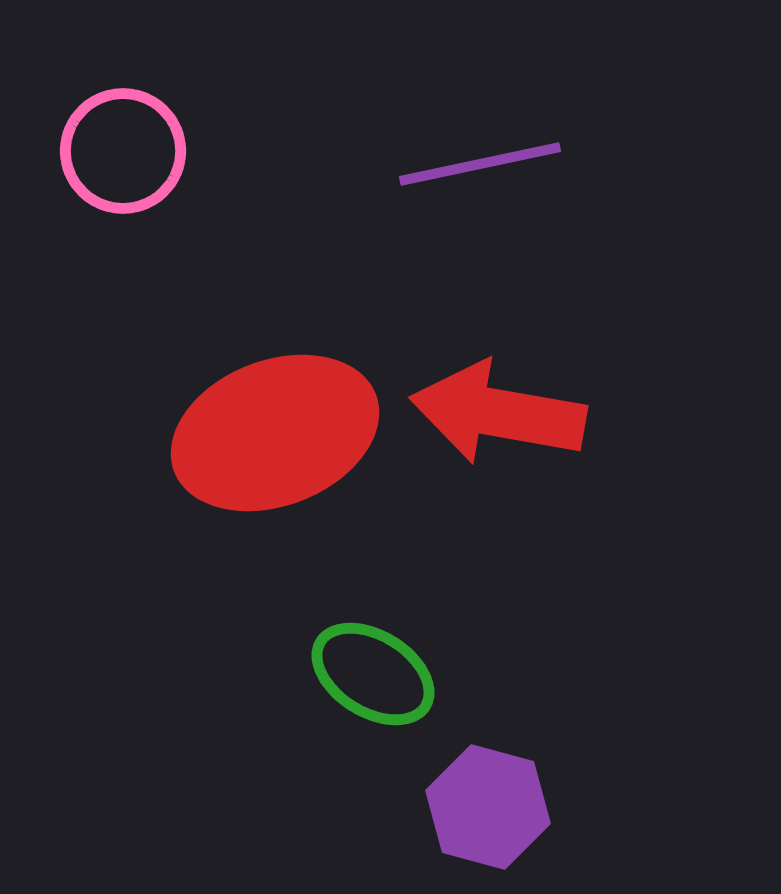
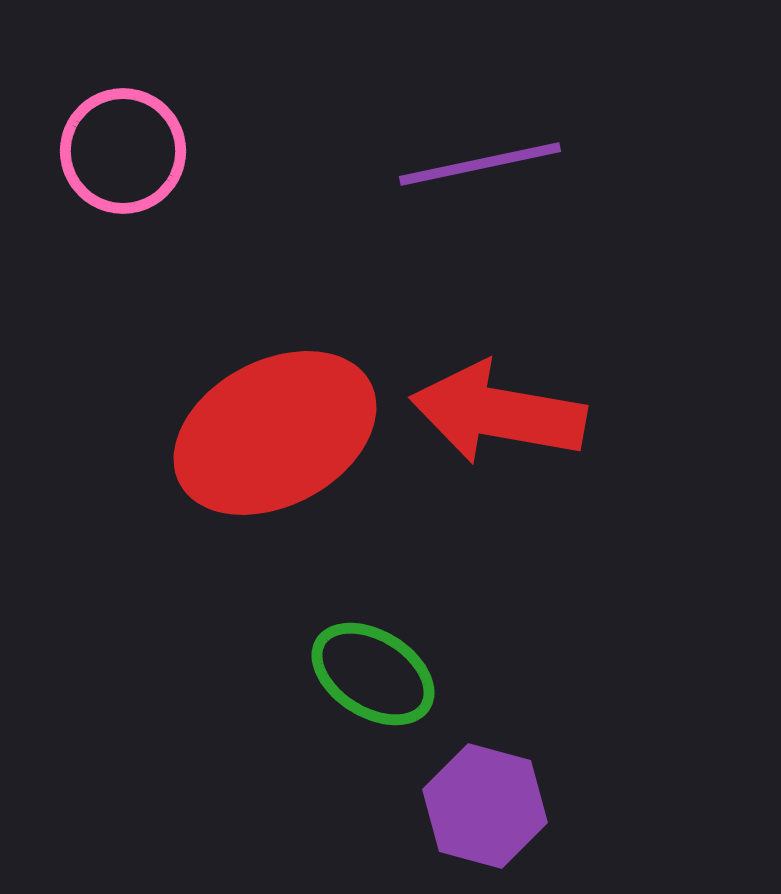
red ellipse: rotated 7 degrees counterclockwise
purple hexagon: moved 3 px left, 1 px up
